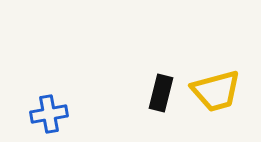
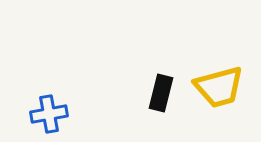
yellow trapezoid: moved 3 px right, 4 px up
